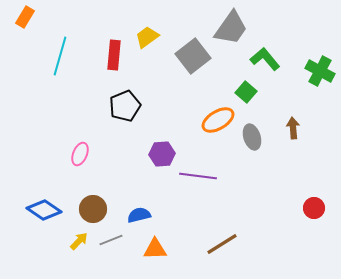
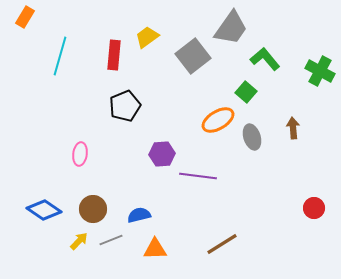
pink ellipse: rotated 15 degrees counterclockwise
